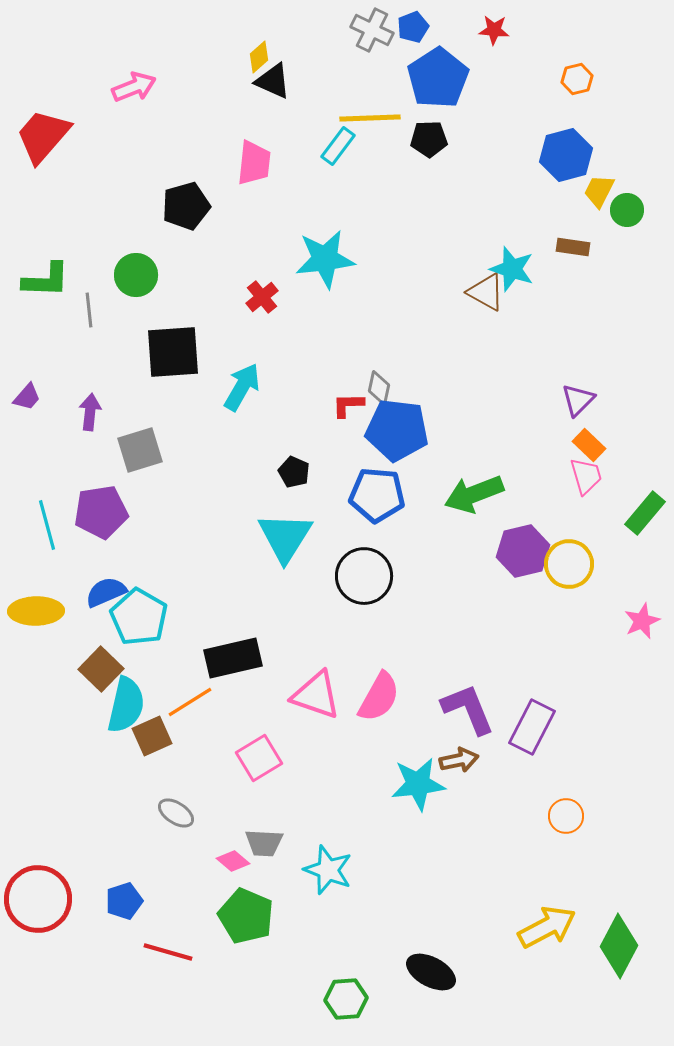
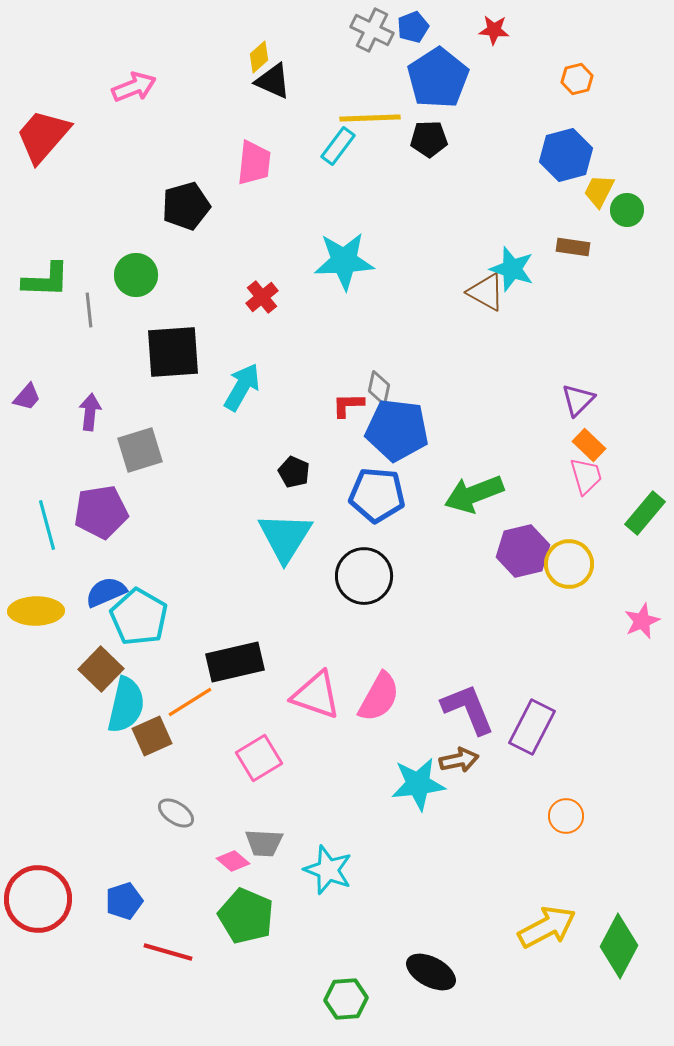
cyan star at (325, 259): moved 19 px right, 2 px down; rotated 4 degrees clockwise
black rectangle at (233, 658): moved 2 px right, 4 px down
